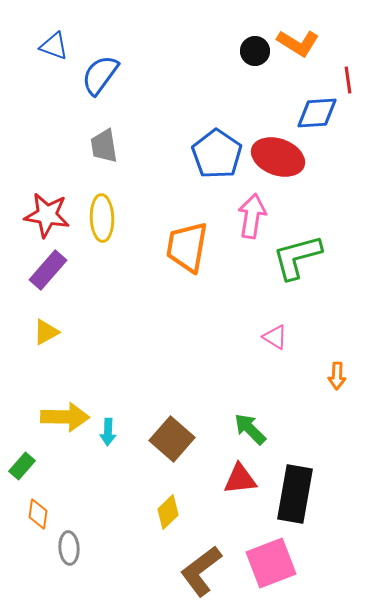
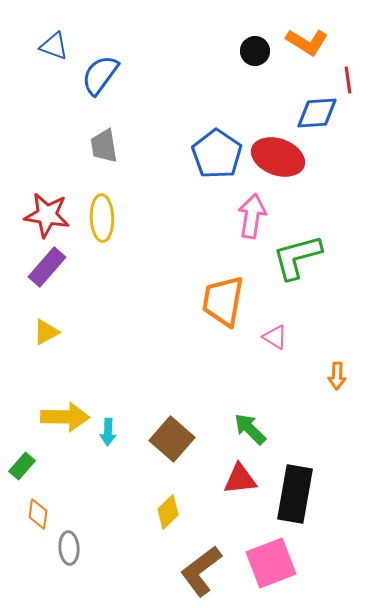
orange L-shape: moved 9 px right, 1 px up
orange trapezoid: moved 36 px right, 54 px down
purple rectangle: moved 1 px left, 3 px up
